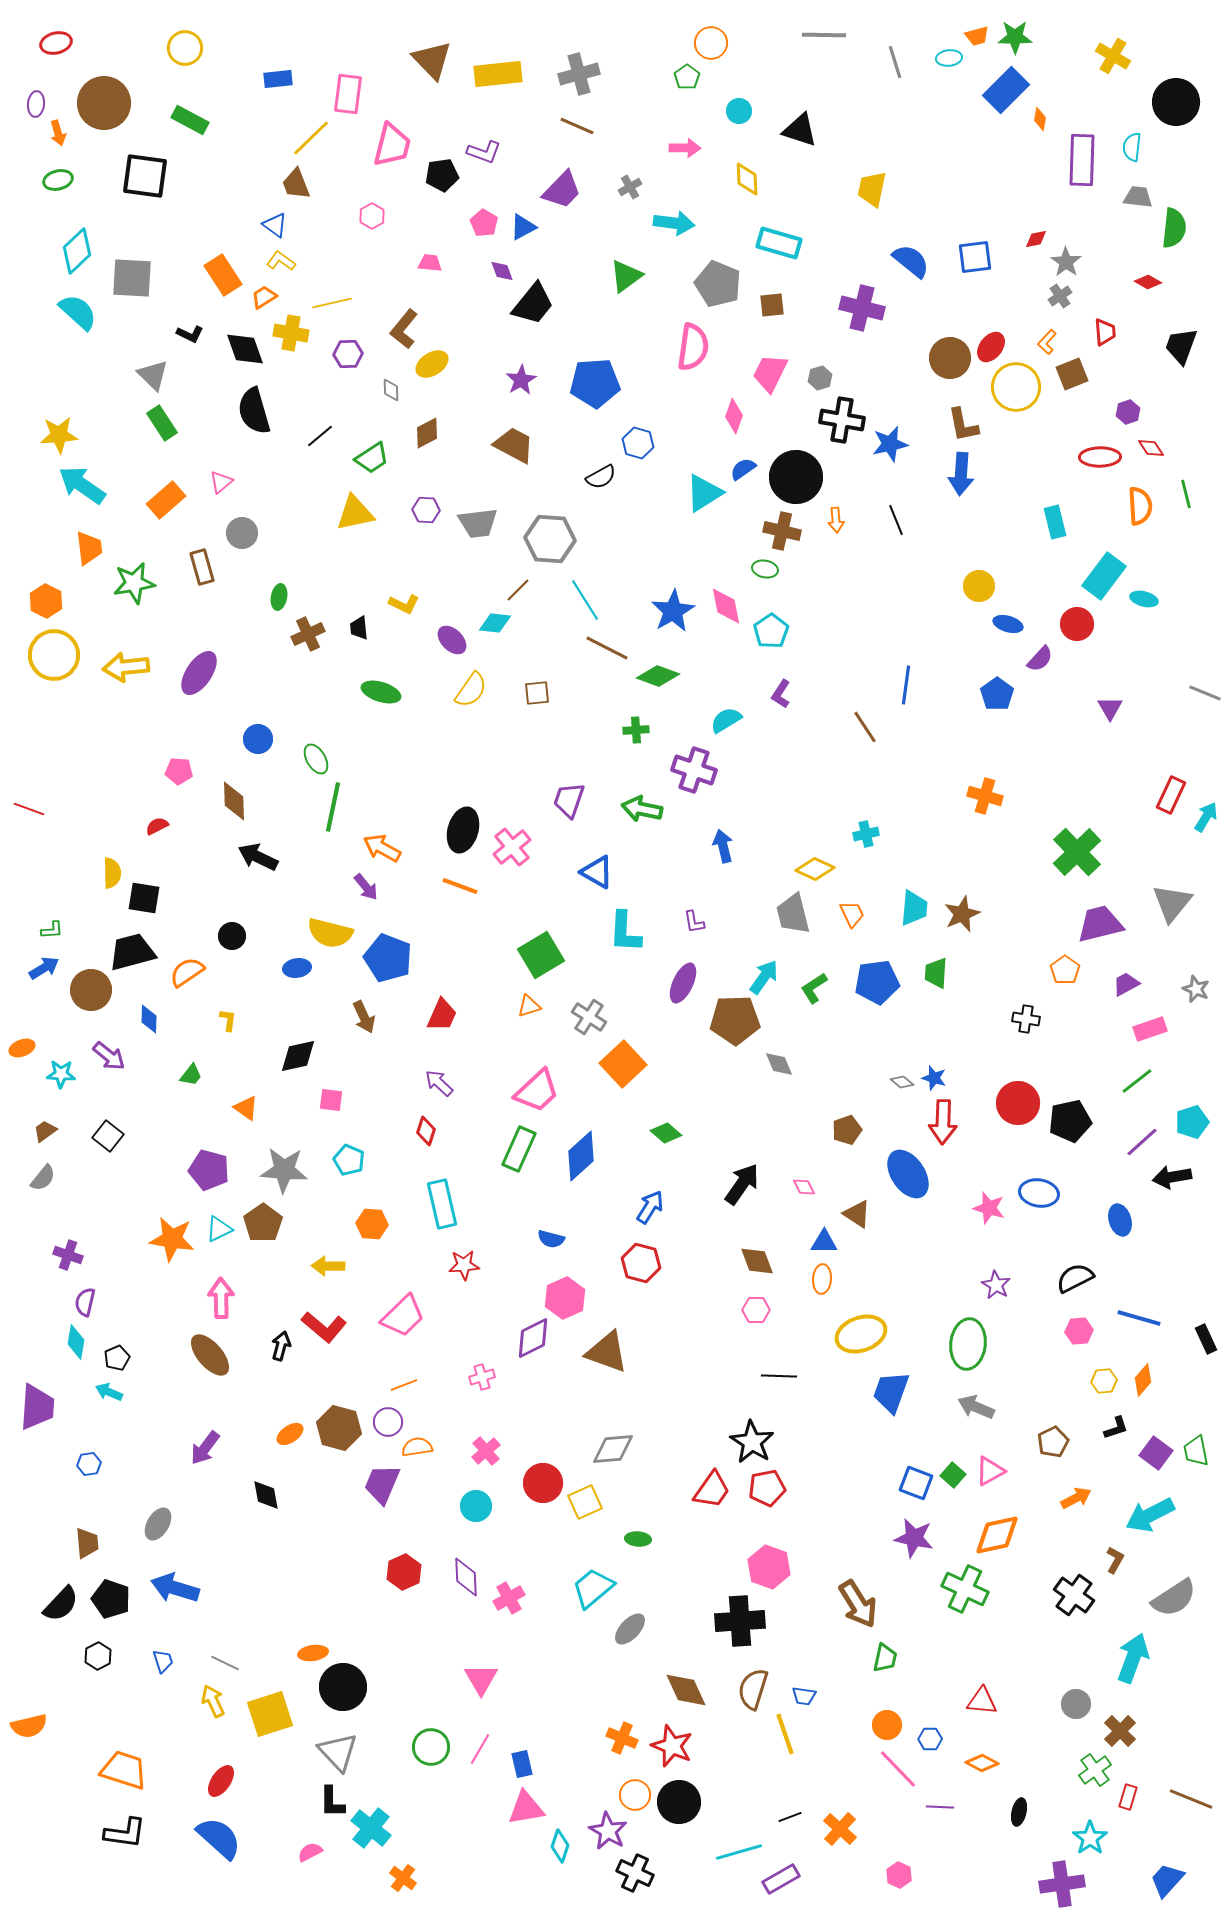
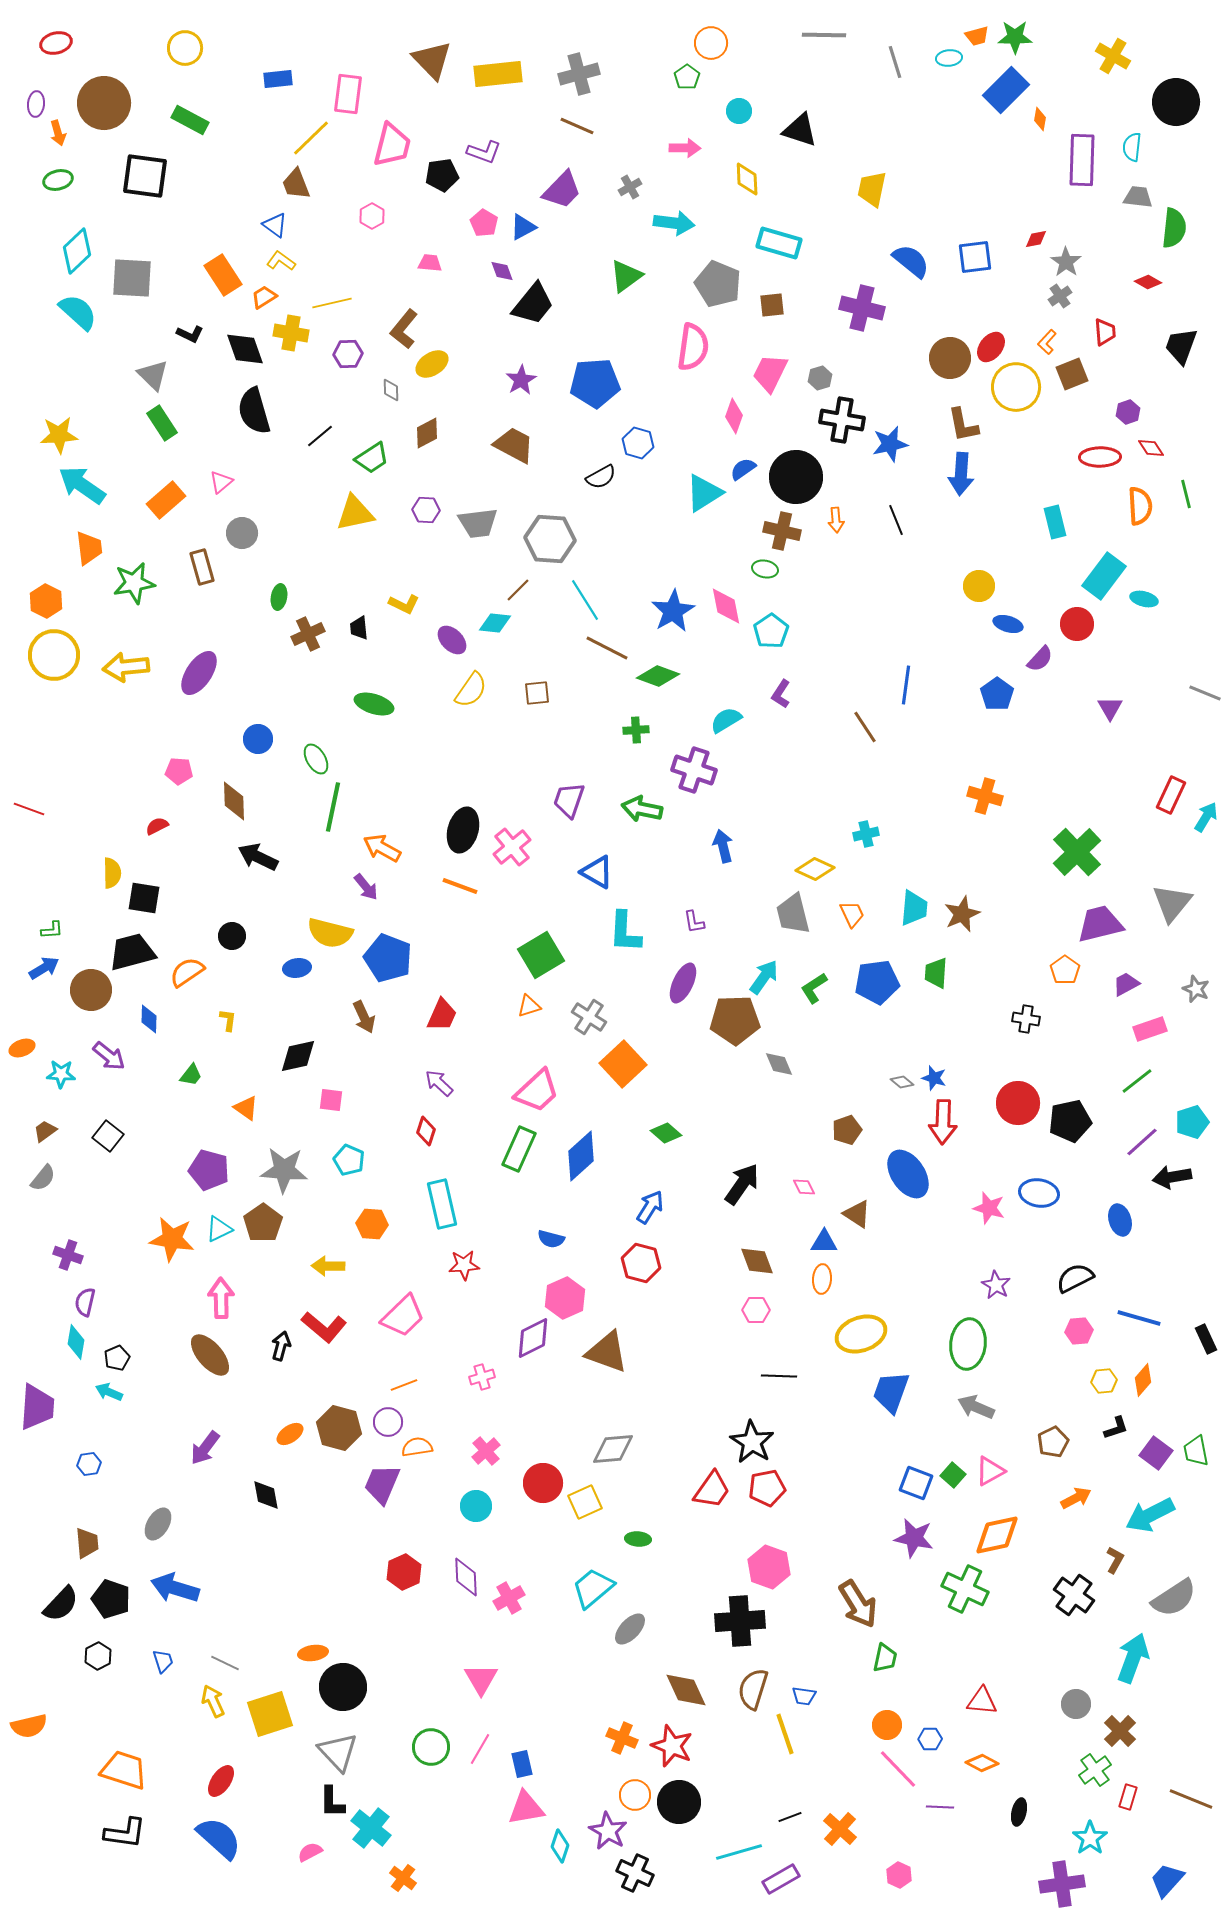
green ellipse at (381, 692): moved 7 px left, 12 px down
